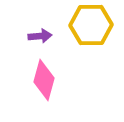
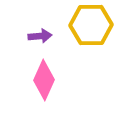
pink diamond: rotated 9 degrees clockwise
